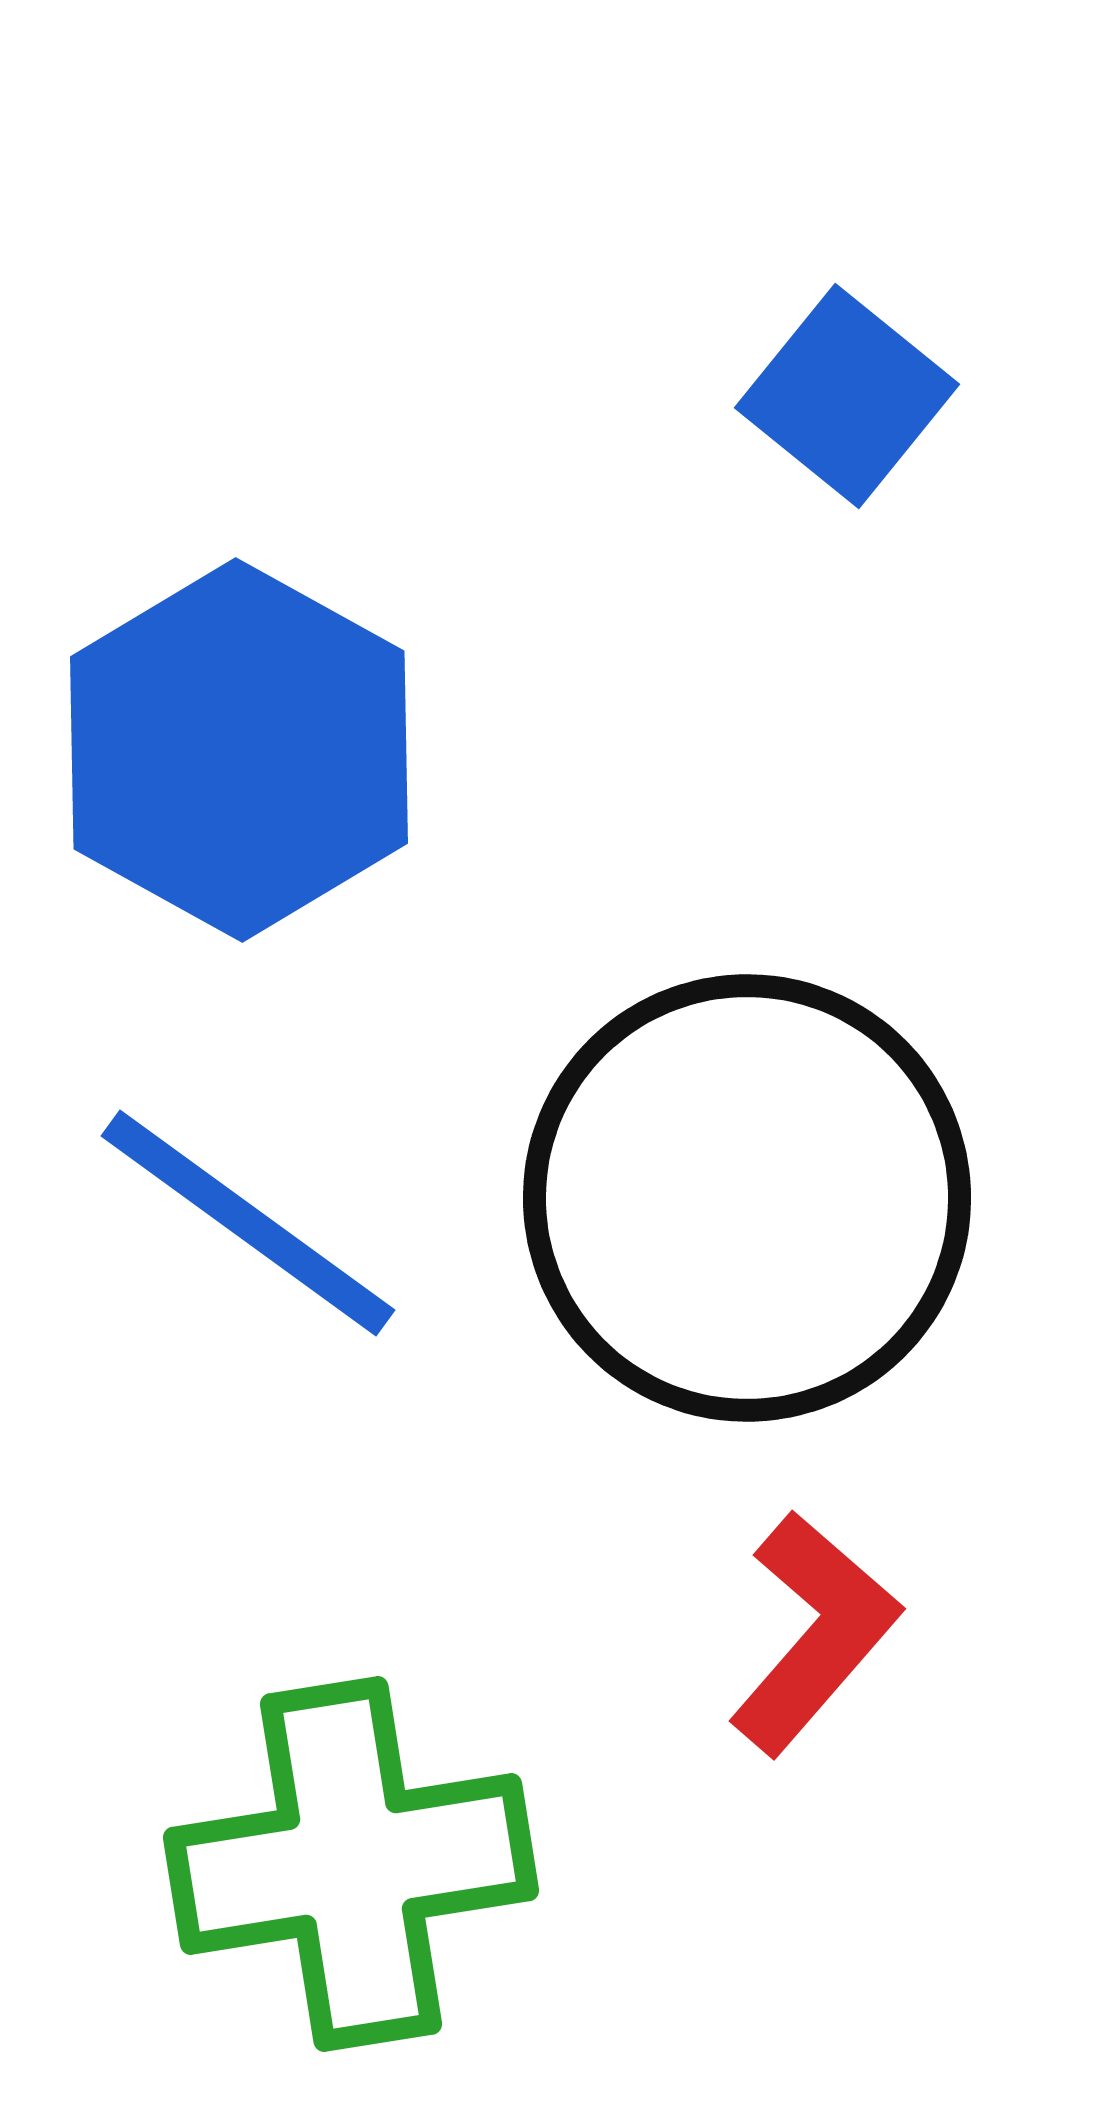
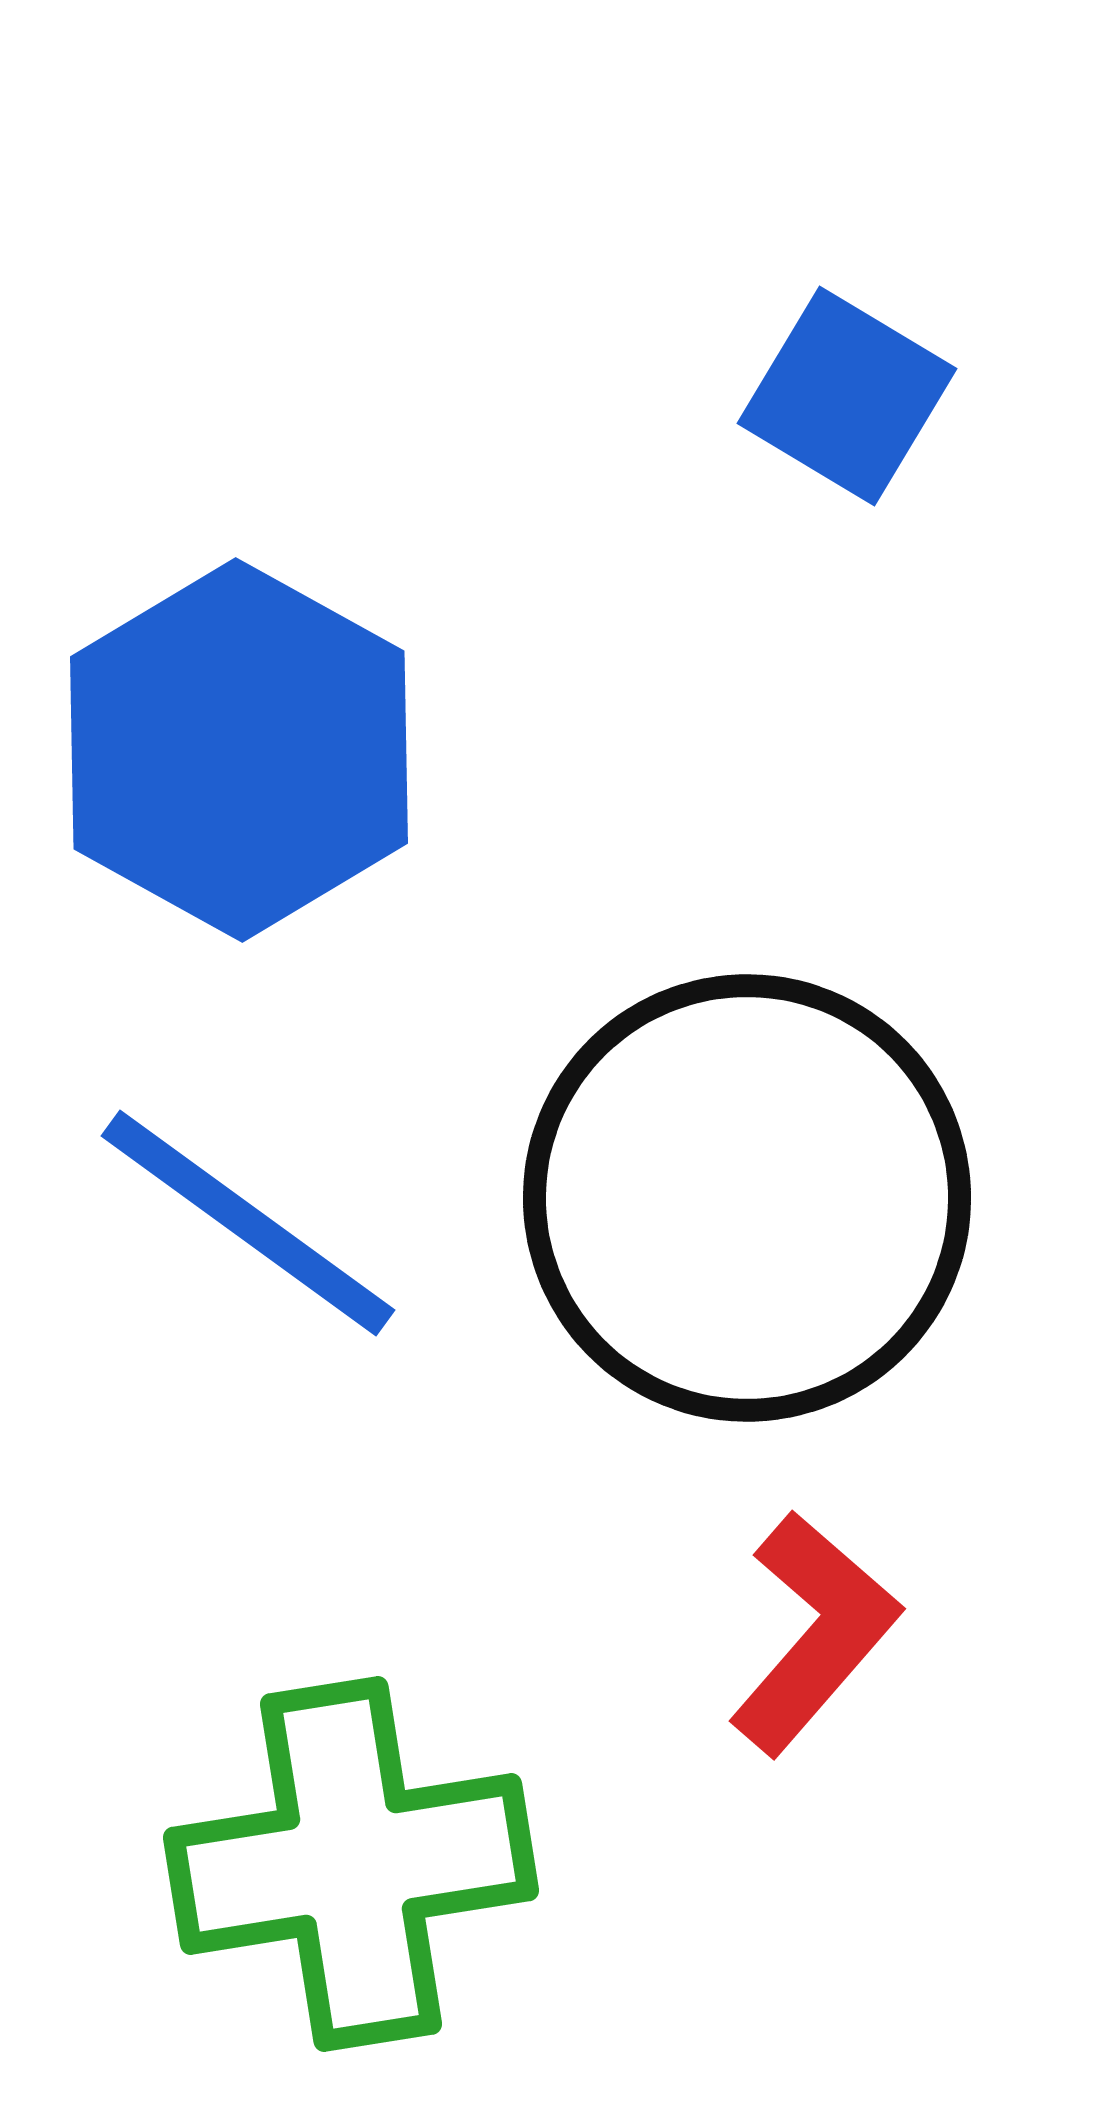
blue square: rotated 8 degrees counterclockwise
